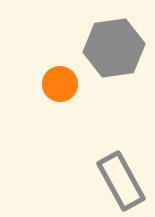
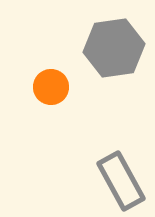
orange circle: moved 9 px left, 3 px down
